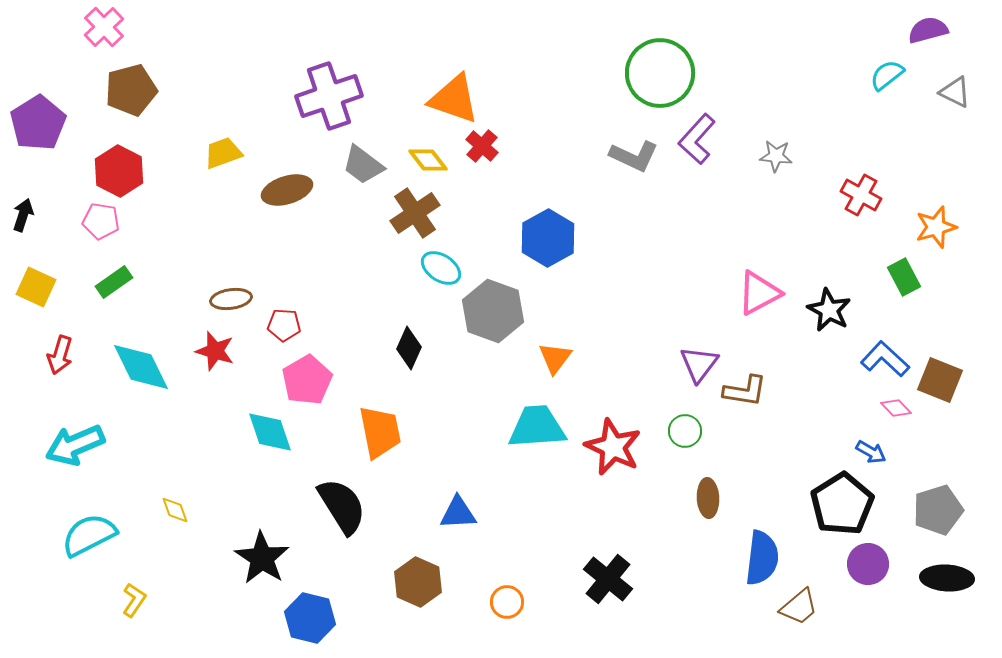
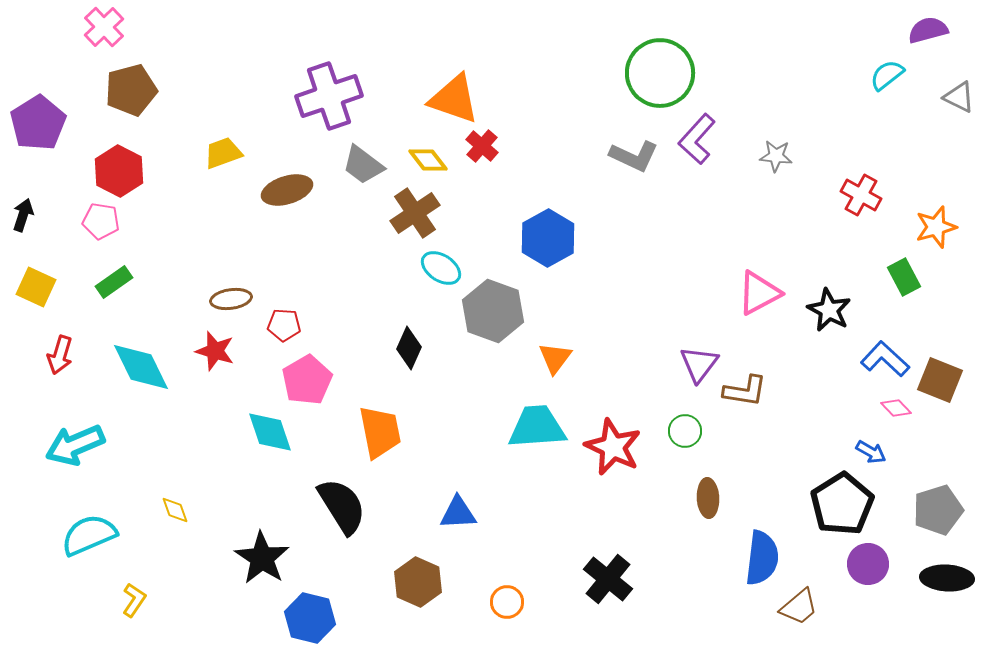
gray triangle at (955, 92): moved 4 px right, 5 px down
cyan semicircle at (89, 535): rotated 4 degrees clockwise
